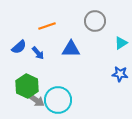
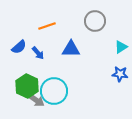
cyan triangle: moved 4 px down
cyan circle: moved 4 px left, 9 px up
